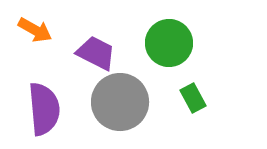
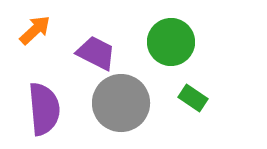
orange arrow: rotated 72 degrees counterclockwise
green circle: moved 2 px right, 1 px up
green rectangle: rotated 28 degrees counterclockwise
gray circle: moved 1 px right, 1 px down
